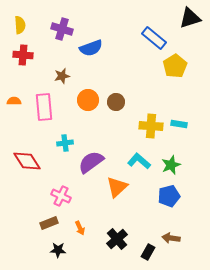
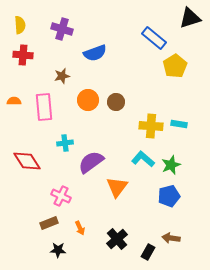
blue semicircle: moved 4 px right, 5 px down
cyan L-shape: moved 4 px right, 2 px up
orange triangle: rotated 10 degrees counterclockwise
